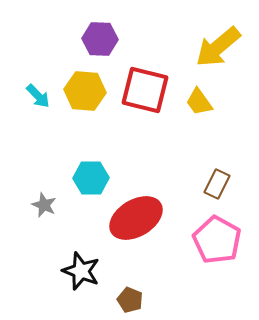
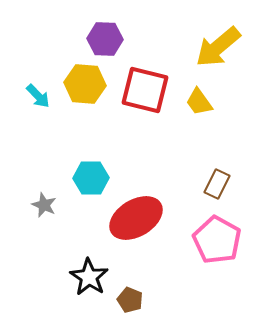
purple hexagon: moved 5 px right
yellow hexagon: moved 7 px up
black star: moved 8 px right, 6 px down; rotated 12 degrees clockwise
